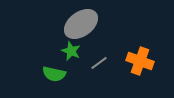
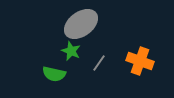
gray line: rotated 18 degrees counterclockwise
